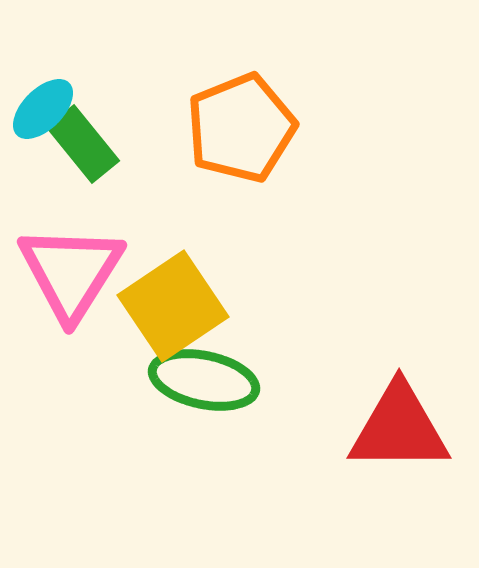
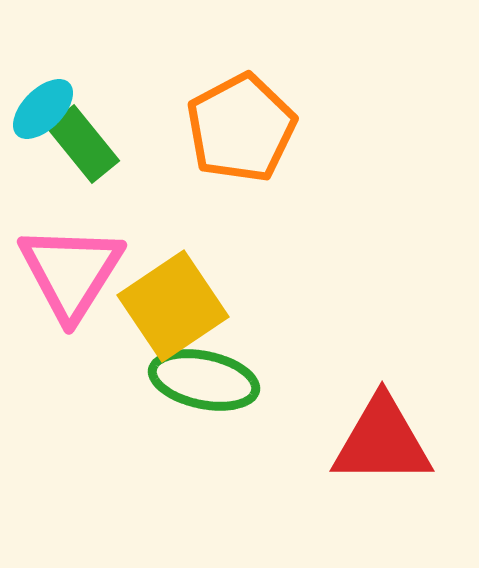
orange pentagon: rotated 6 degrees counterclockwise
red triangle: moved 17 px left, 13 px down
